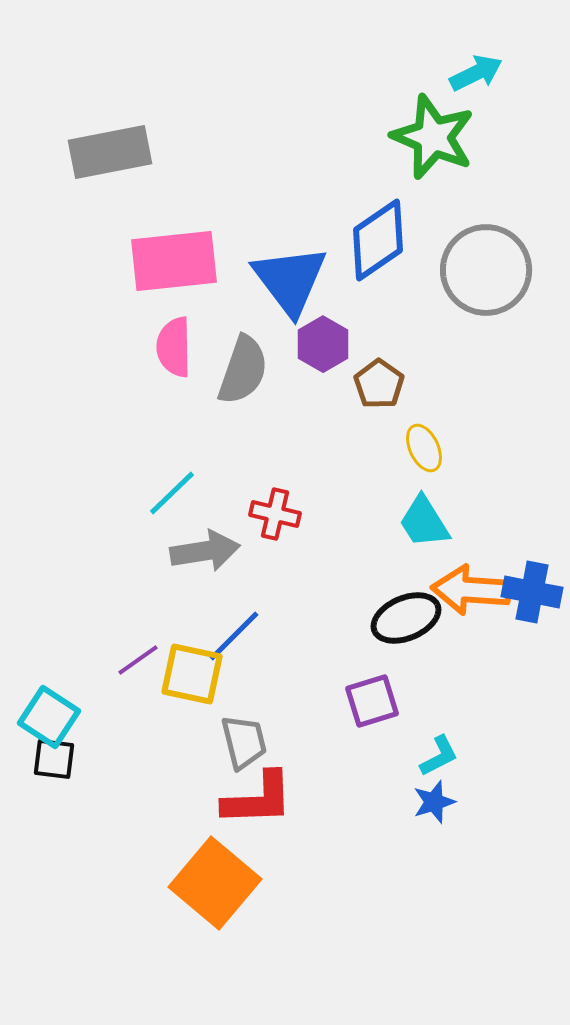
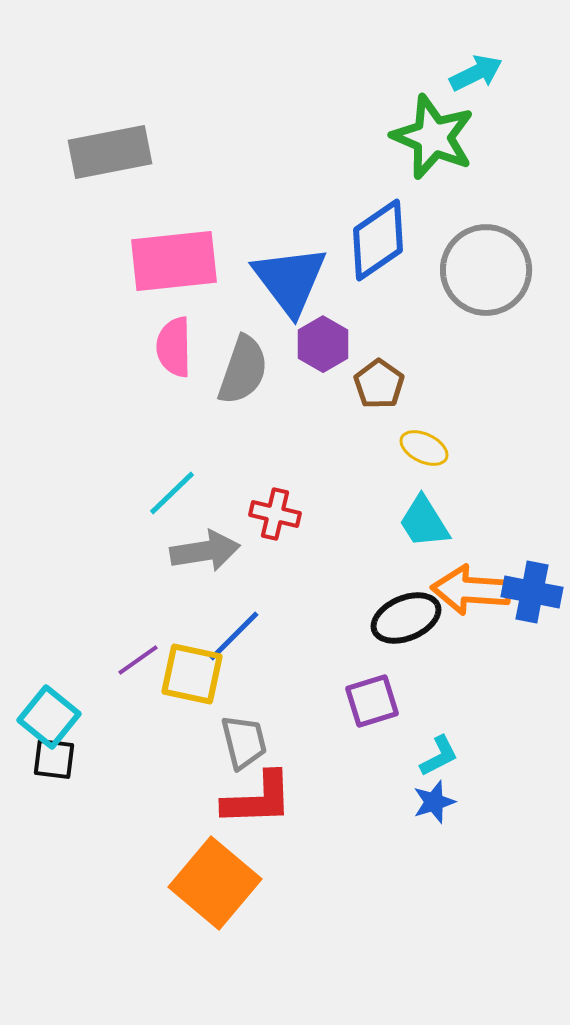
yellow ellipse: rotated 39 degrees counterclockwise
cyan square: rotated 6 degrees clockwise
